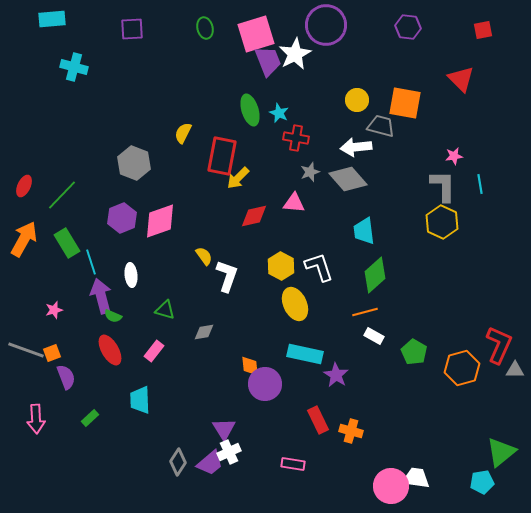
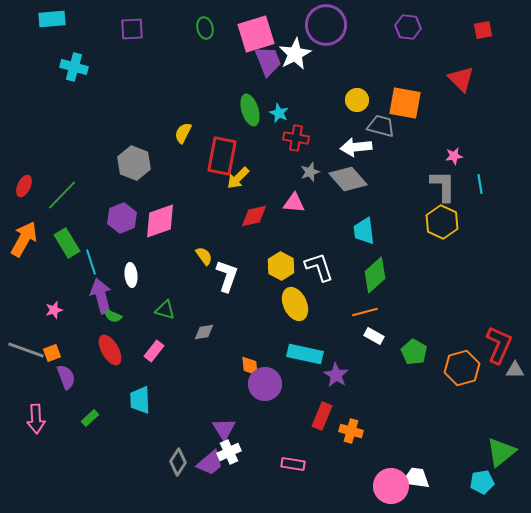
red rectangle at (318, 420): moved 4 px right, 4 px up; rotated 48 degrees clockwise
